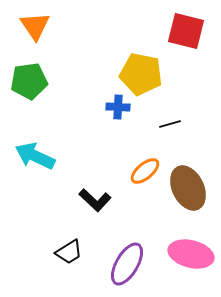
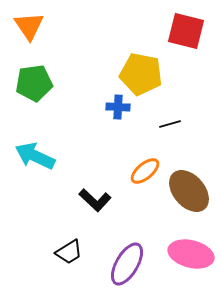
orange triangle: moved 6 px left
green pentagon: moved 5 px right, 2 px down
brown ellipse: moved 1 px right, 3 px down; rotated 15 degrees counterclockwise
